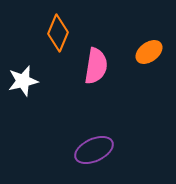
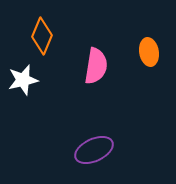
orange diamond: moved 16 px left, 3 px down
orange ellipse: rotated 64 degrees counterclockwise
white star: moved 1 px up
